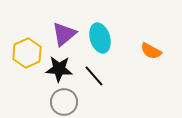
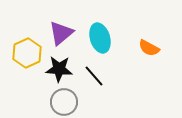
purple triangle: moved 3 px left, 1 px up
orange semicircle: moved 2 px left, 3 px up
